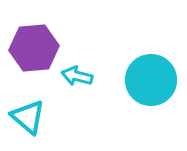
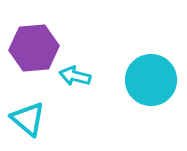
cyan arrow: moved 2 px left
cyan triangle: moved 2 px down
